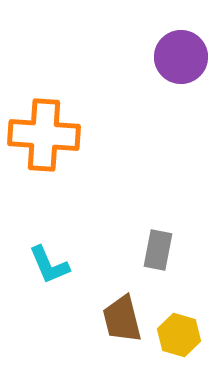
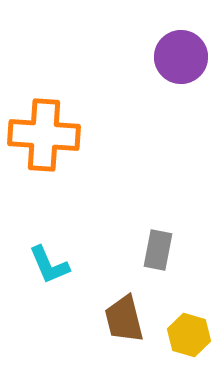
brown trapezoid: moved 2 px right
yellow hexagon: moved 10 px right
